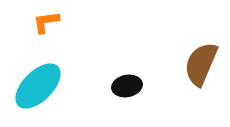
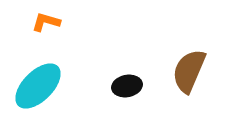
orange L-shape: rotated 24 degrees clockwise
brown semicircle: moved 12 px left, 7 px down
